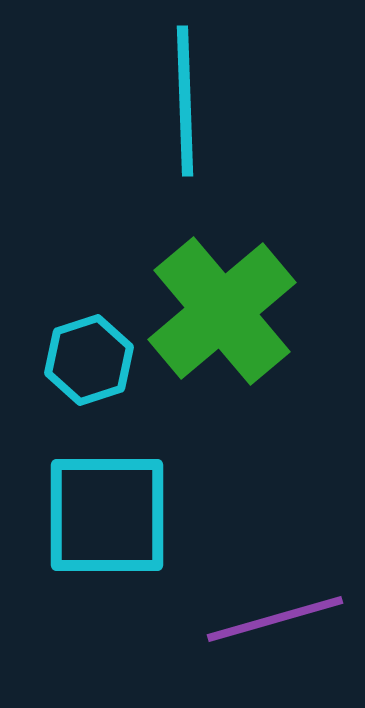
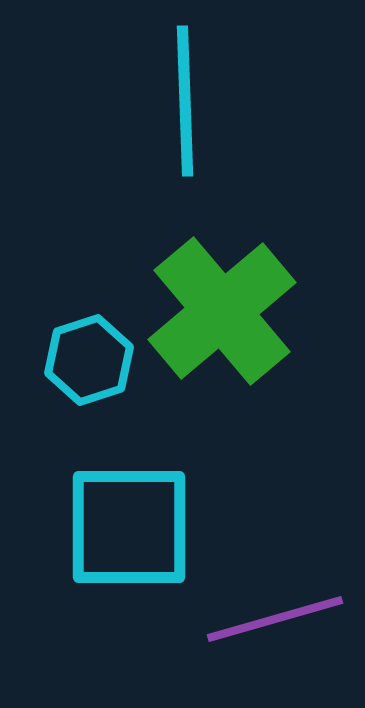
cyan square: moved 22 px right, 12 px down
